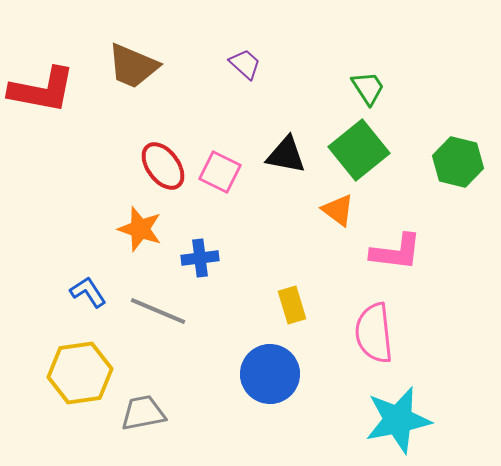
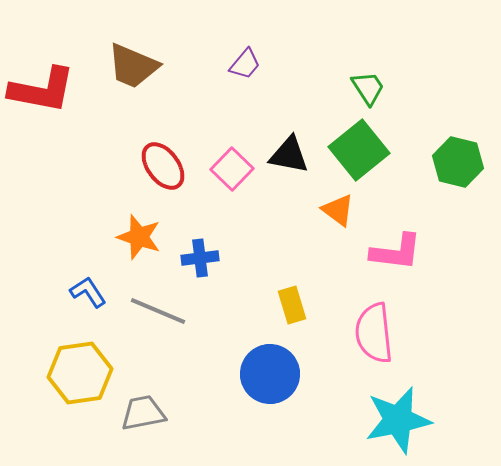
purple trapezoid: rotated 88 degrees clockwise
black triangle: moved 3 px right
pink square: moved 12 px right, 3 px up; rotated 18 degrees clockwise
orange star: moved 1 px left, 8 px down
